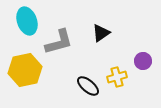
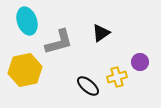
purple circle: moved 3 px left, 1 px down
